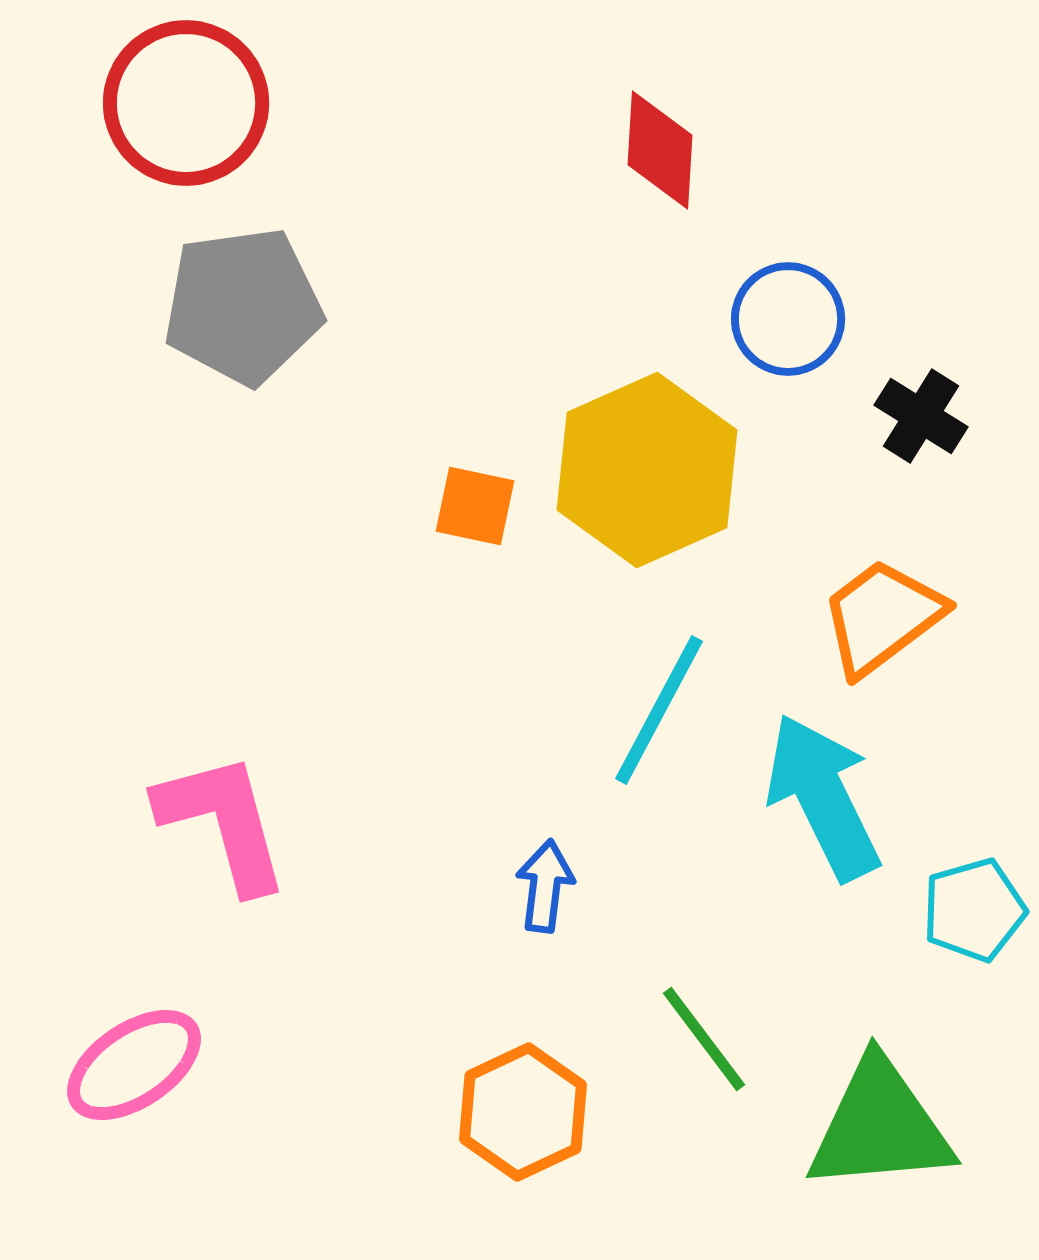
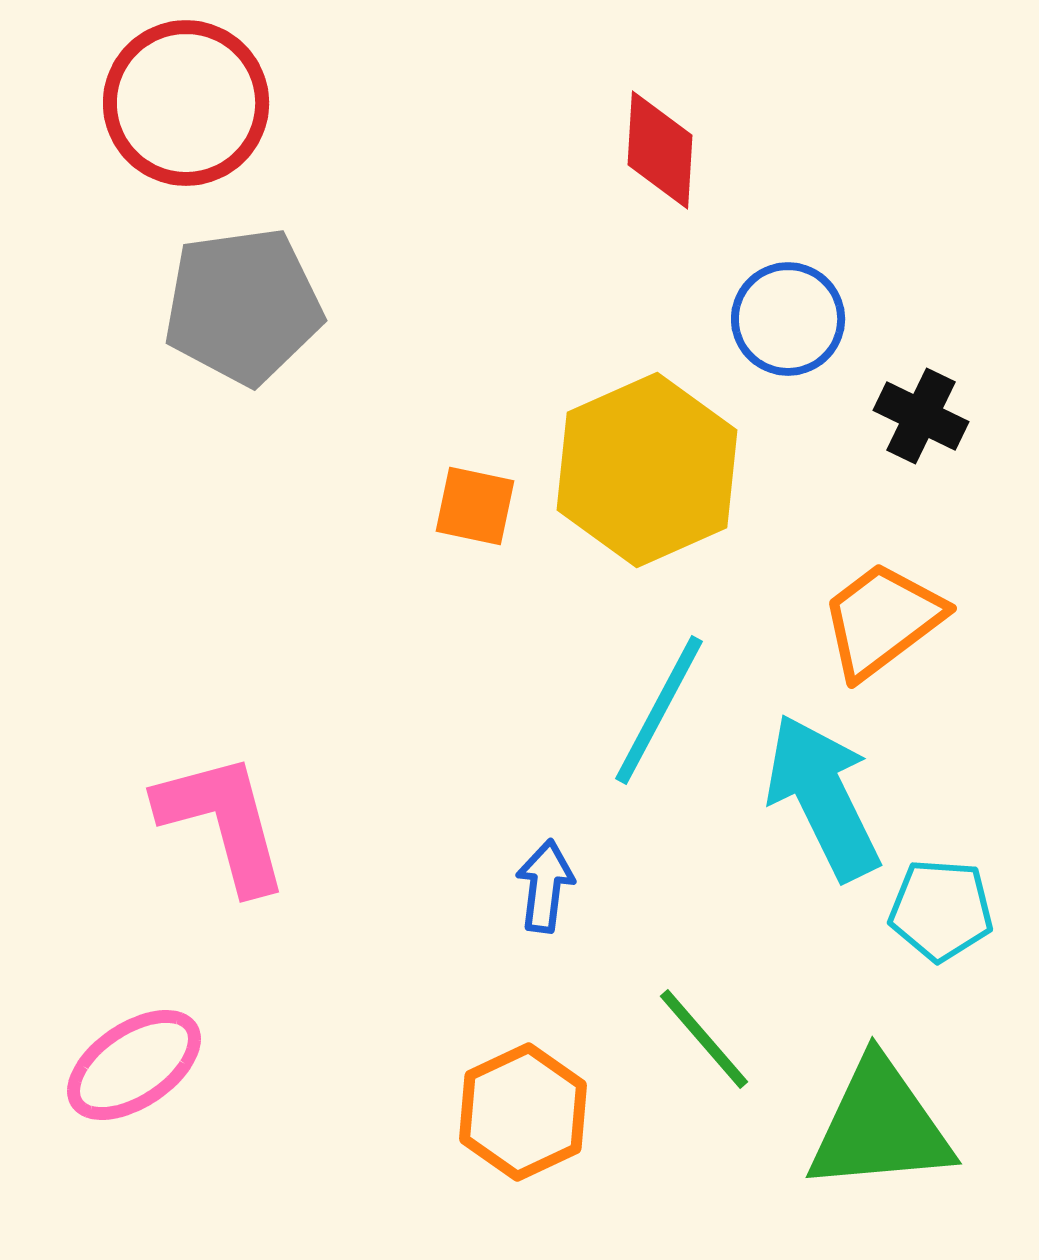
black cross: rotated 6 degrees counterclockwise
orange trapezoid: moved 3 px down
cyan pentagon: moved 33 px left; rotated 20 degrees clockwise
green line: rotated 4 degrees counterclockwise
